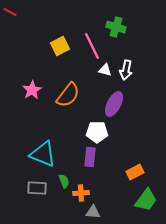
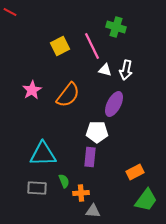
cyan triangle: rotated 24 degrees counterclockwise
gray triangle: moved 1 px up
